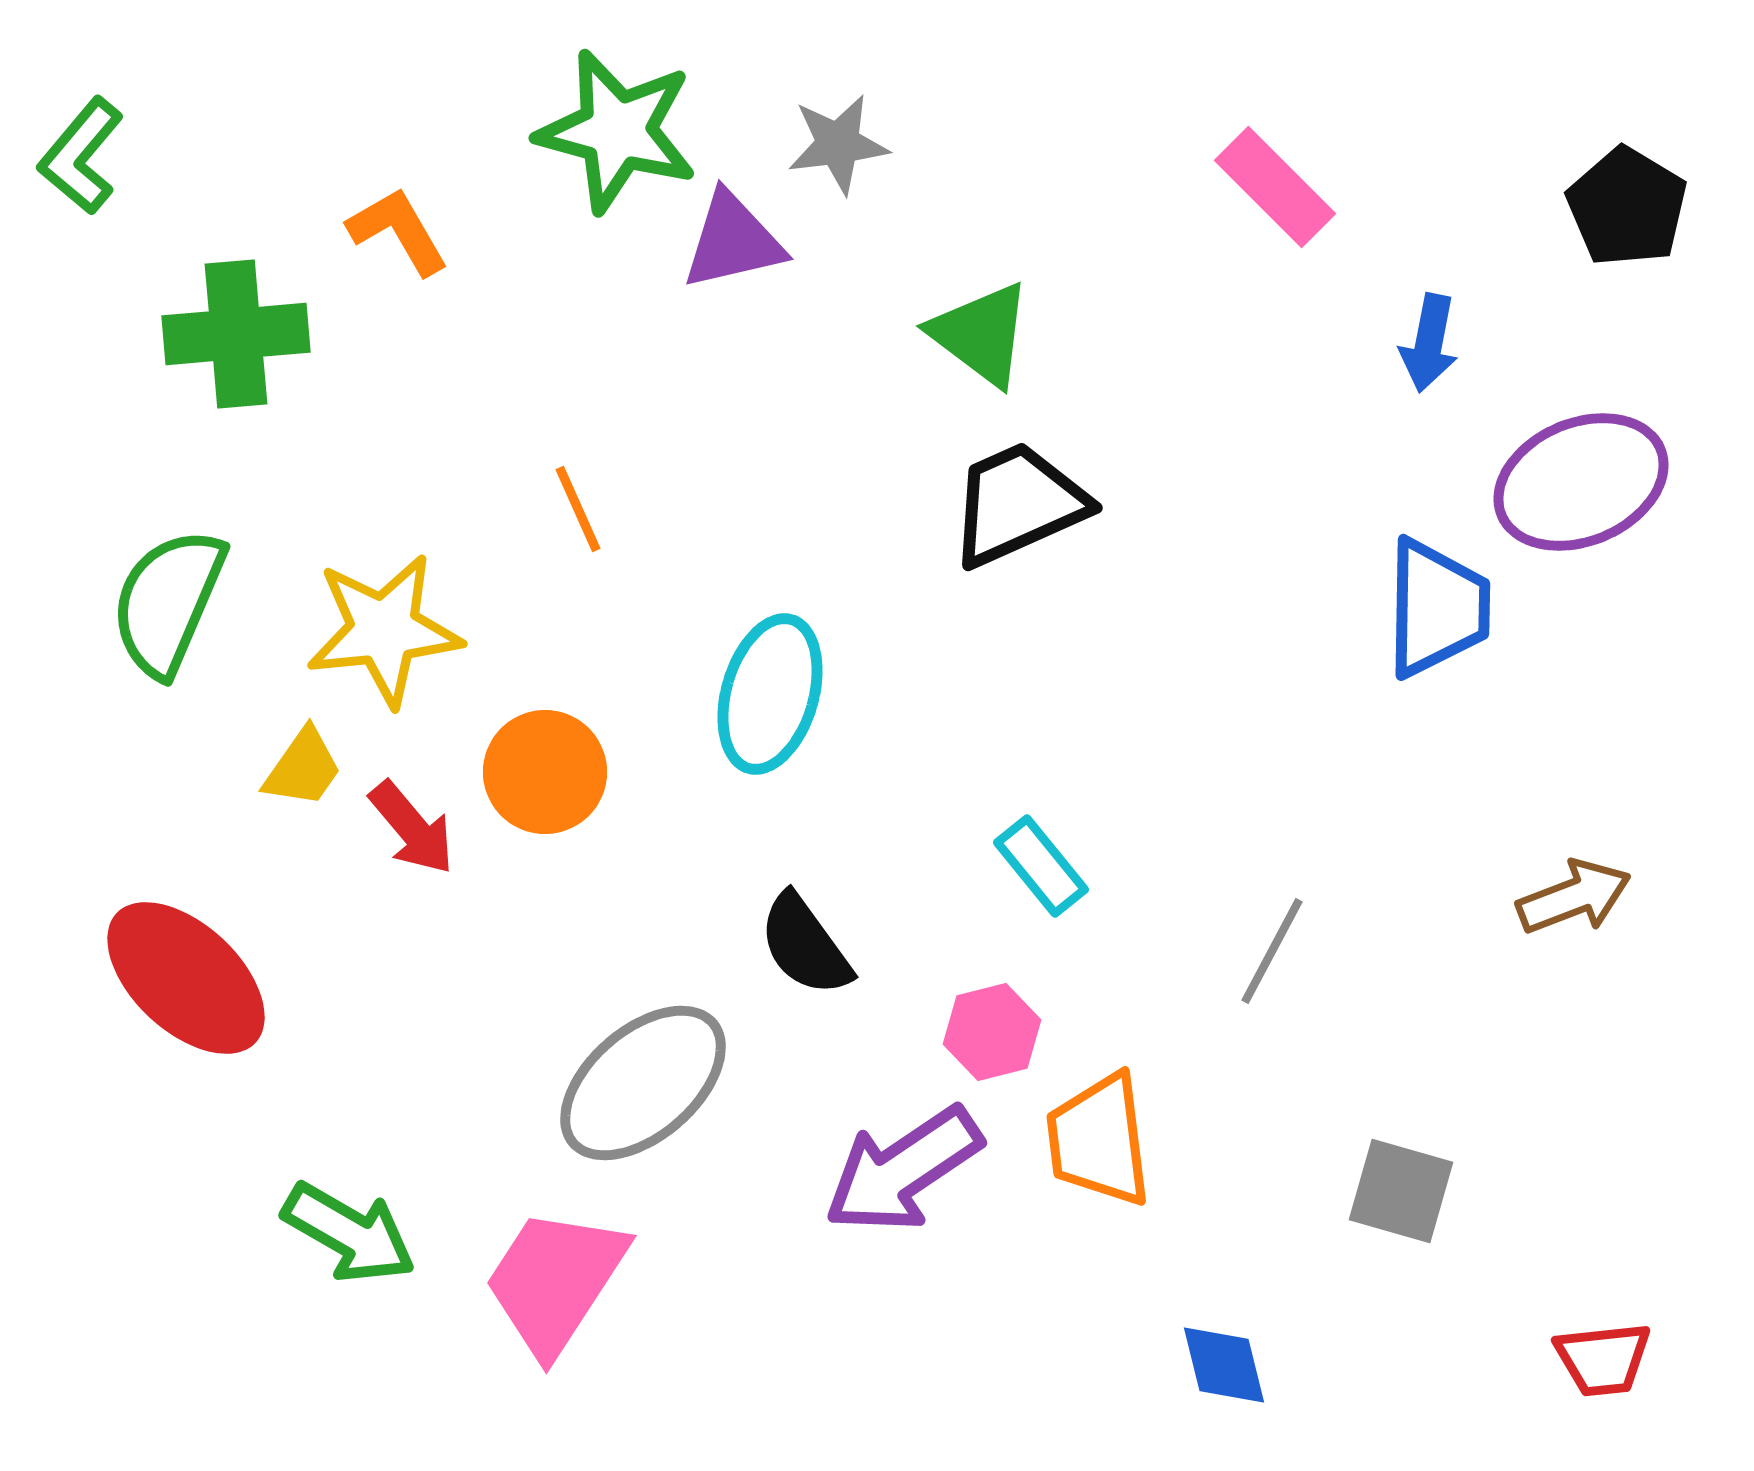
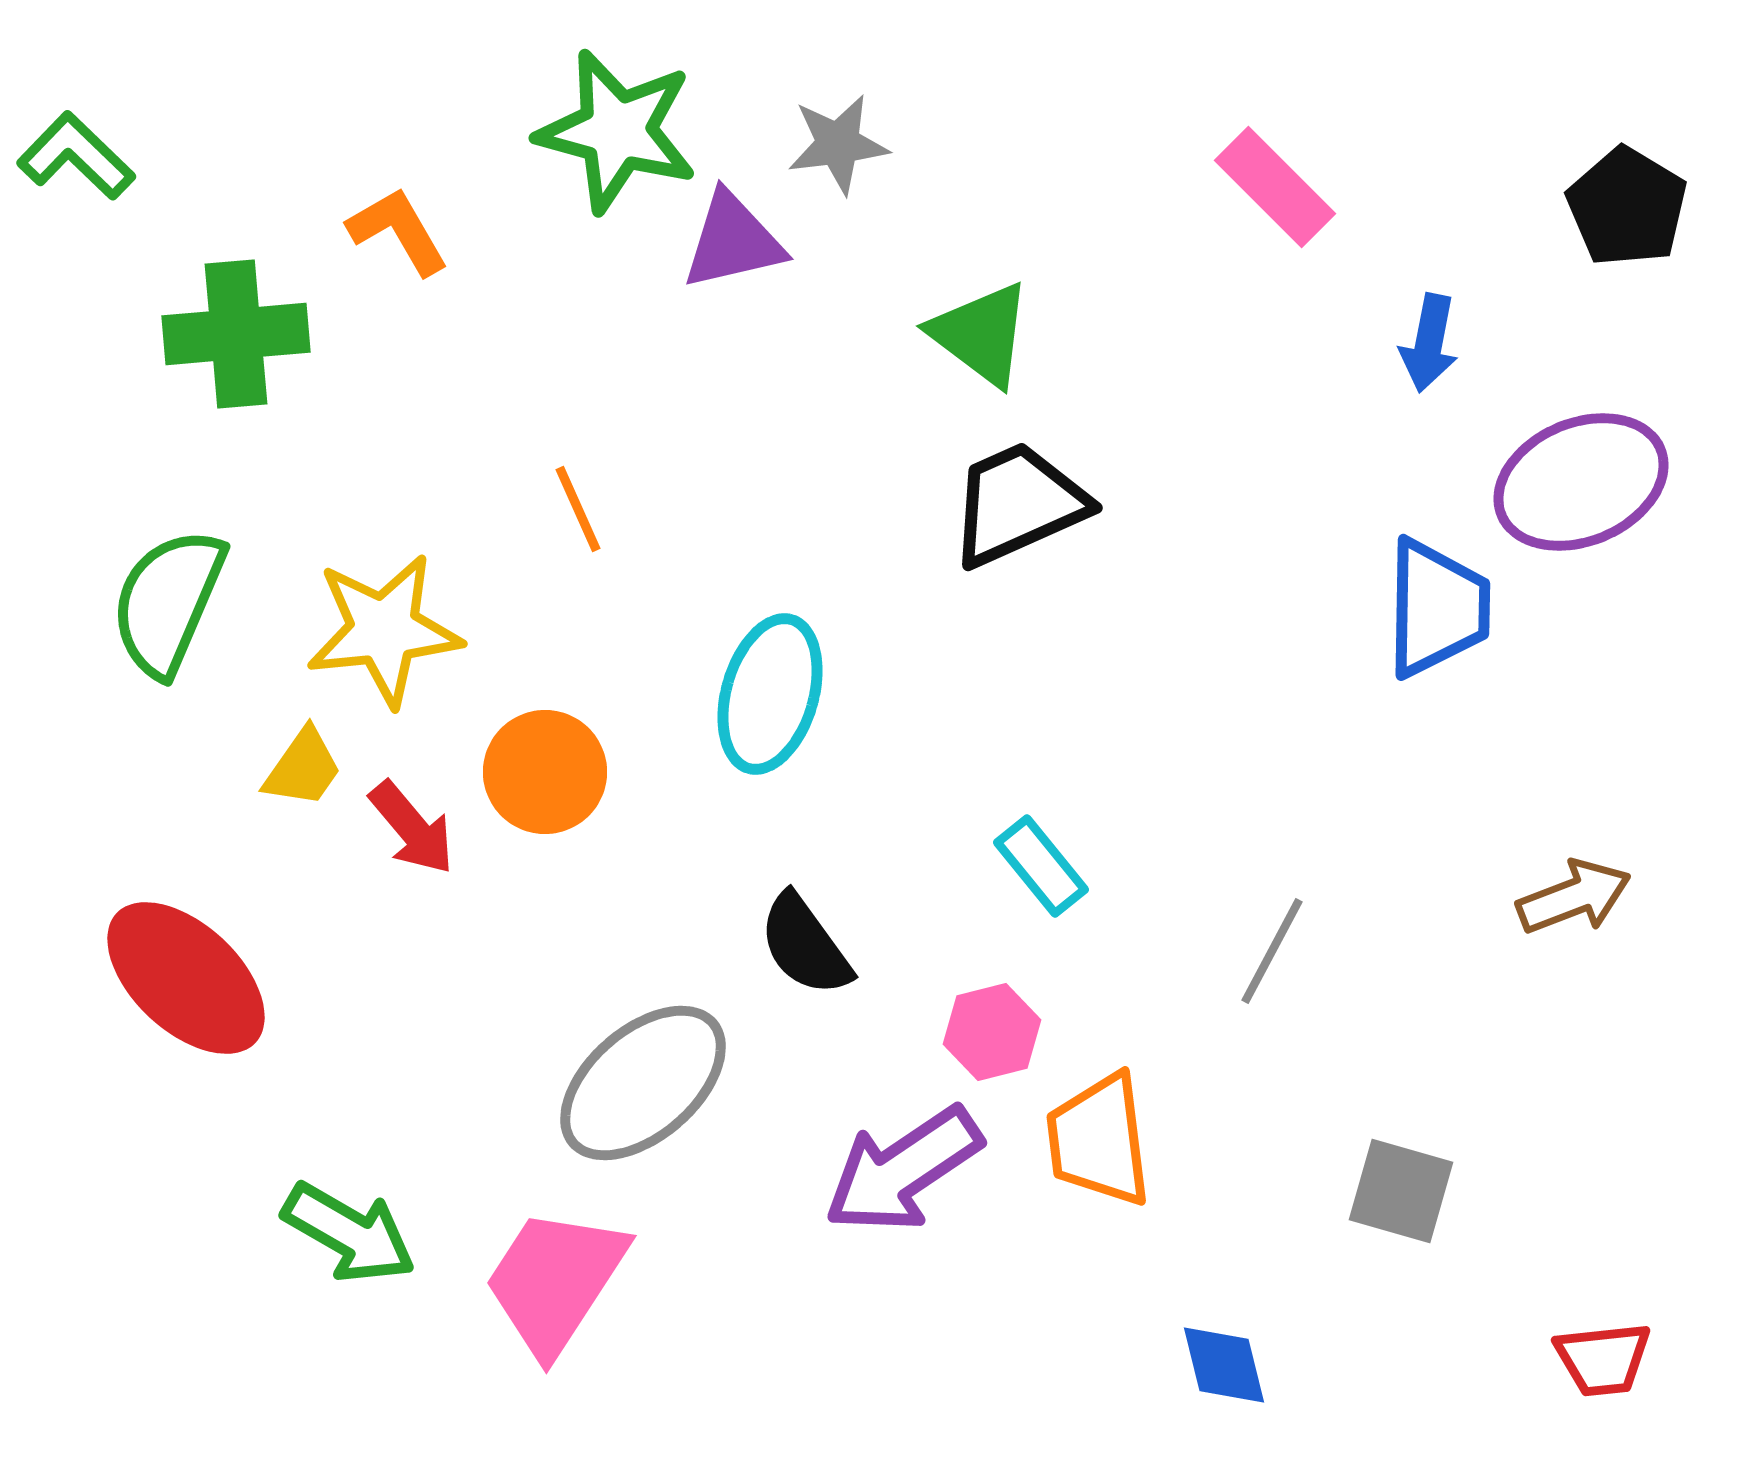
green L-shape: moved 5 px left; rotated 94 degrees clockwise
